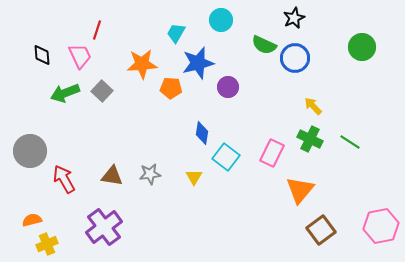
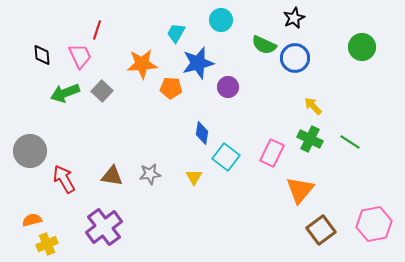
pink hexagon: moved 7 px left, 2 px up
